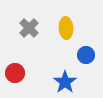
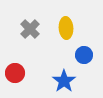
gray cross: moved 1 px right, 1 px down
blue circle: moved 2 px left
blue star: moved 1 px left, 1 px up
